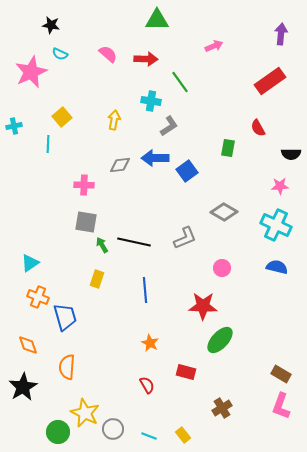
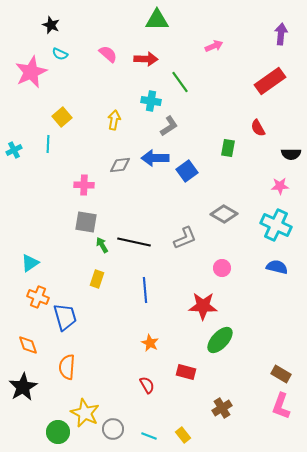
black star at (51, 25): rotated 12 degrees clockwise
cyan cross at (14, 126): moved 24 px down; rotated 14 degrees counterclockwise
gray diamond at (224, 212): moved 2 px down
